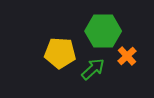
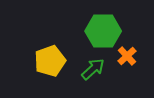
yellow pentagon: moved 10 px left, 8 px down; rotated 24 degrees counterclockwise
